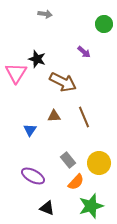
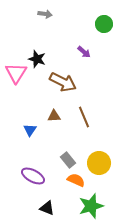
orange semicircle: moved 2 px up; rotated 108 degrees counterclockwise
